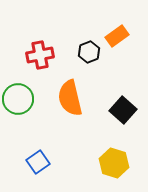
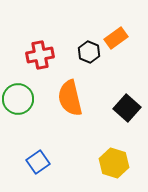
orange rectangle: moved 1 px left, 2 px down
black hexagon: rotated 15 degrees counterclockwise
black square: moved 4 px right, 2 px up
